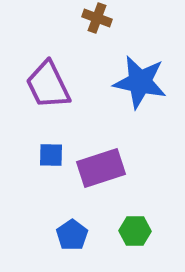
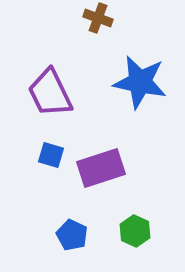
brown cross: moved 1 px right
purple trapezoid: moved 2 px right, 8 px down
blue square: rotated 16 degrees clockwise
green hexagon: rotated 24 degrees clockwise
blue pentagon: rotated 12 degrees counterclockwise
